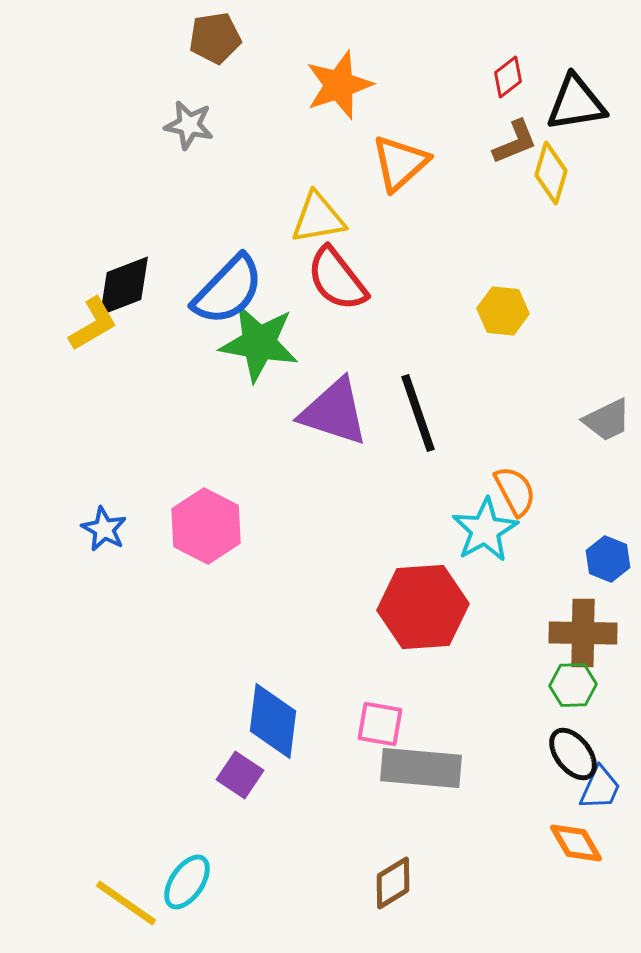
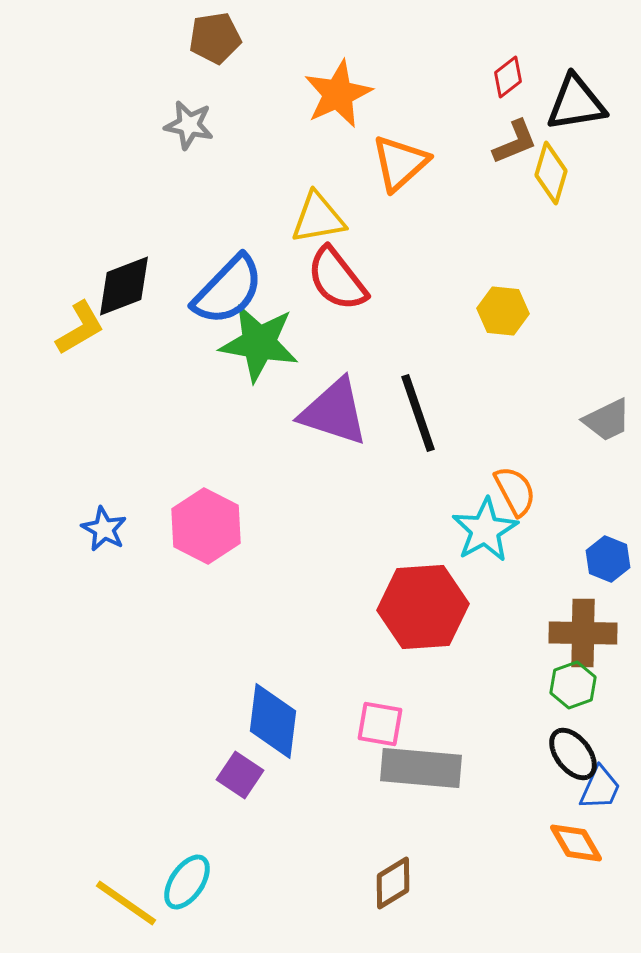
orange star: moved 1 px left, 9 px down; rotated 6 degrees counterclockwise
yellow L-shape: moved 13 px left, 4 px down
green hexagon: rotated 18 degrees counterclockwise
